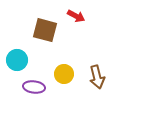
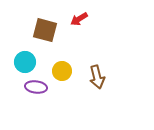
red arrow: moved 3 px right, 3 px down; rotated 120 degrees clockwise
cyan circle: moved 8 px right, 2 px down
yellow circle: moved 2 px left, 3 px up
purple ellipse: moved 2 px right
